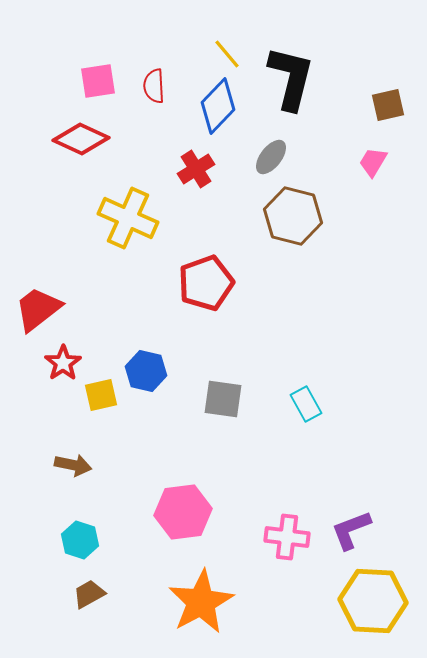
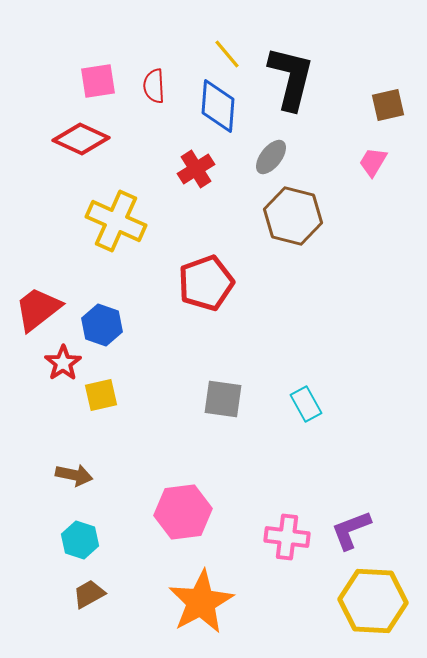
blue diamond: rotated 40 degrees counterclockwise
yellow cross: moved 12 px left, 3 px down
blue hexagon: moved 44 px left, 46 px up; rotated 6 degrees clockwise
brown arrow: moved 1 px right, 10 px down
